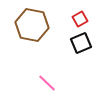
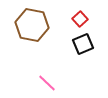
red square: rotated 14 degrees counterclockwise
black square: moved 2 px right, 1 px down
